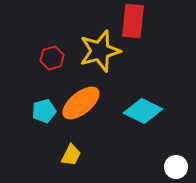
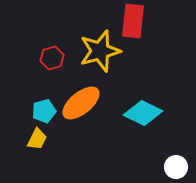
cyan diamond: moved 2 px down
yellow trapezoid: moved 34 px left, 16 px up
